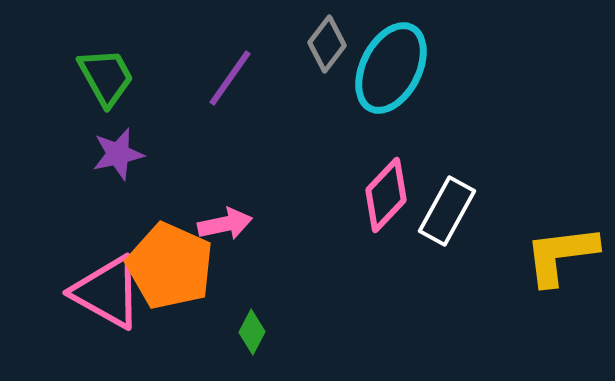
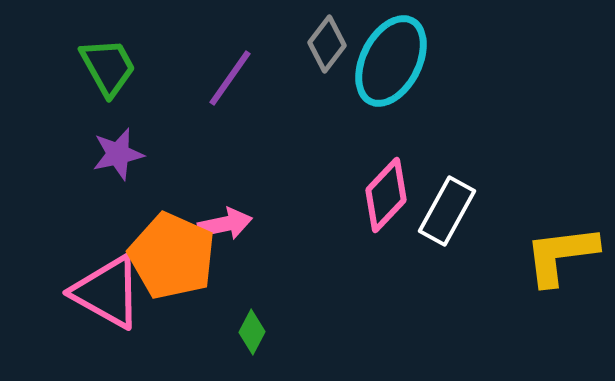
cyan ellipse: moved 7 px up
green trapezoid: moved 2 px right, 10 px up
orange pentagon: moved 2 px right, 10 px up
